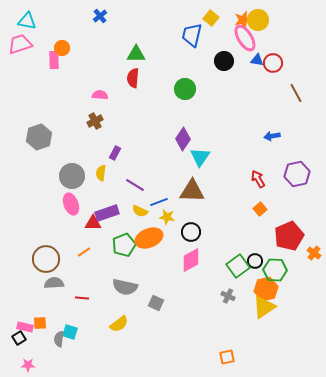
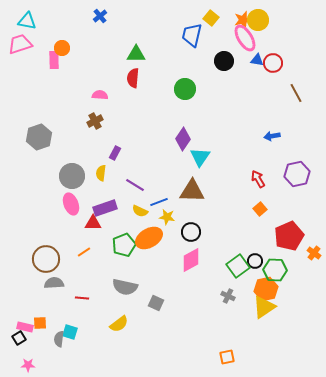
purple rectangle at (107, 213): moved 2 px left, 5 px up
orange ellipse at (149, 238): rotated 8 degrees counterclockwise
